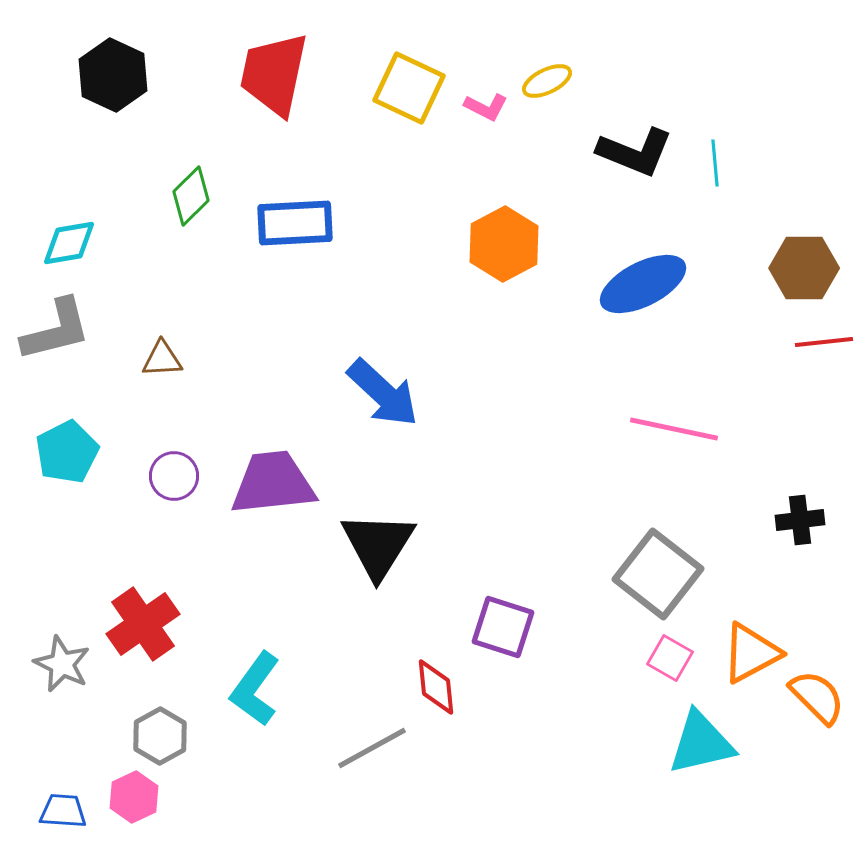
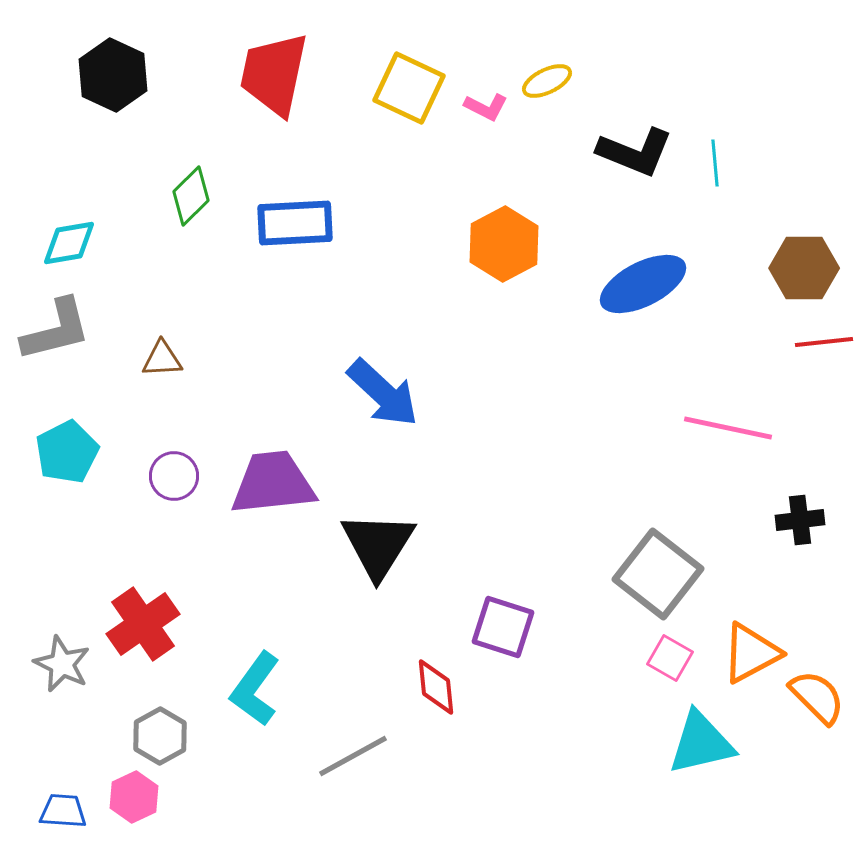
pink line: moved 54 px right, 1 px up
gray line: moved 19 px left, 8 px down
